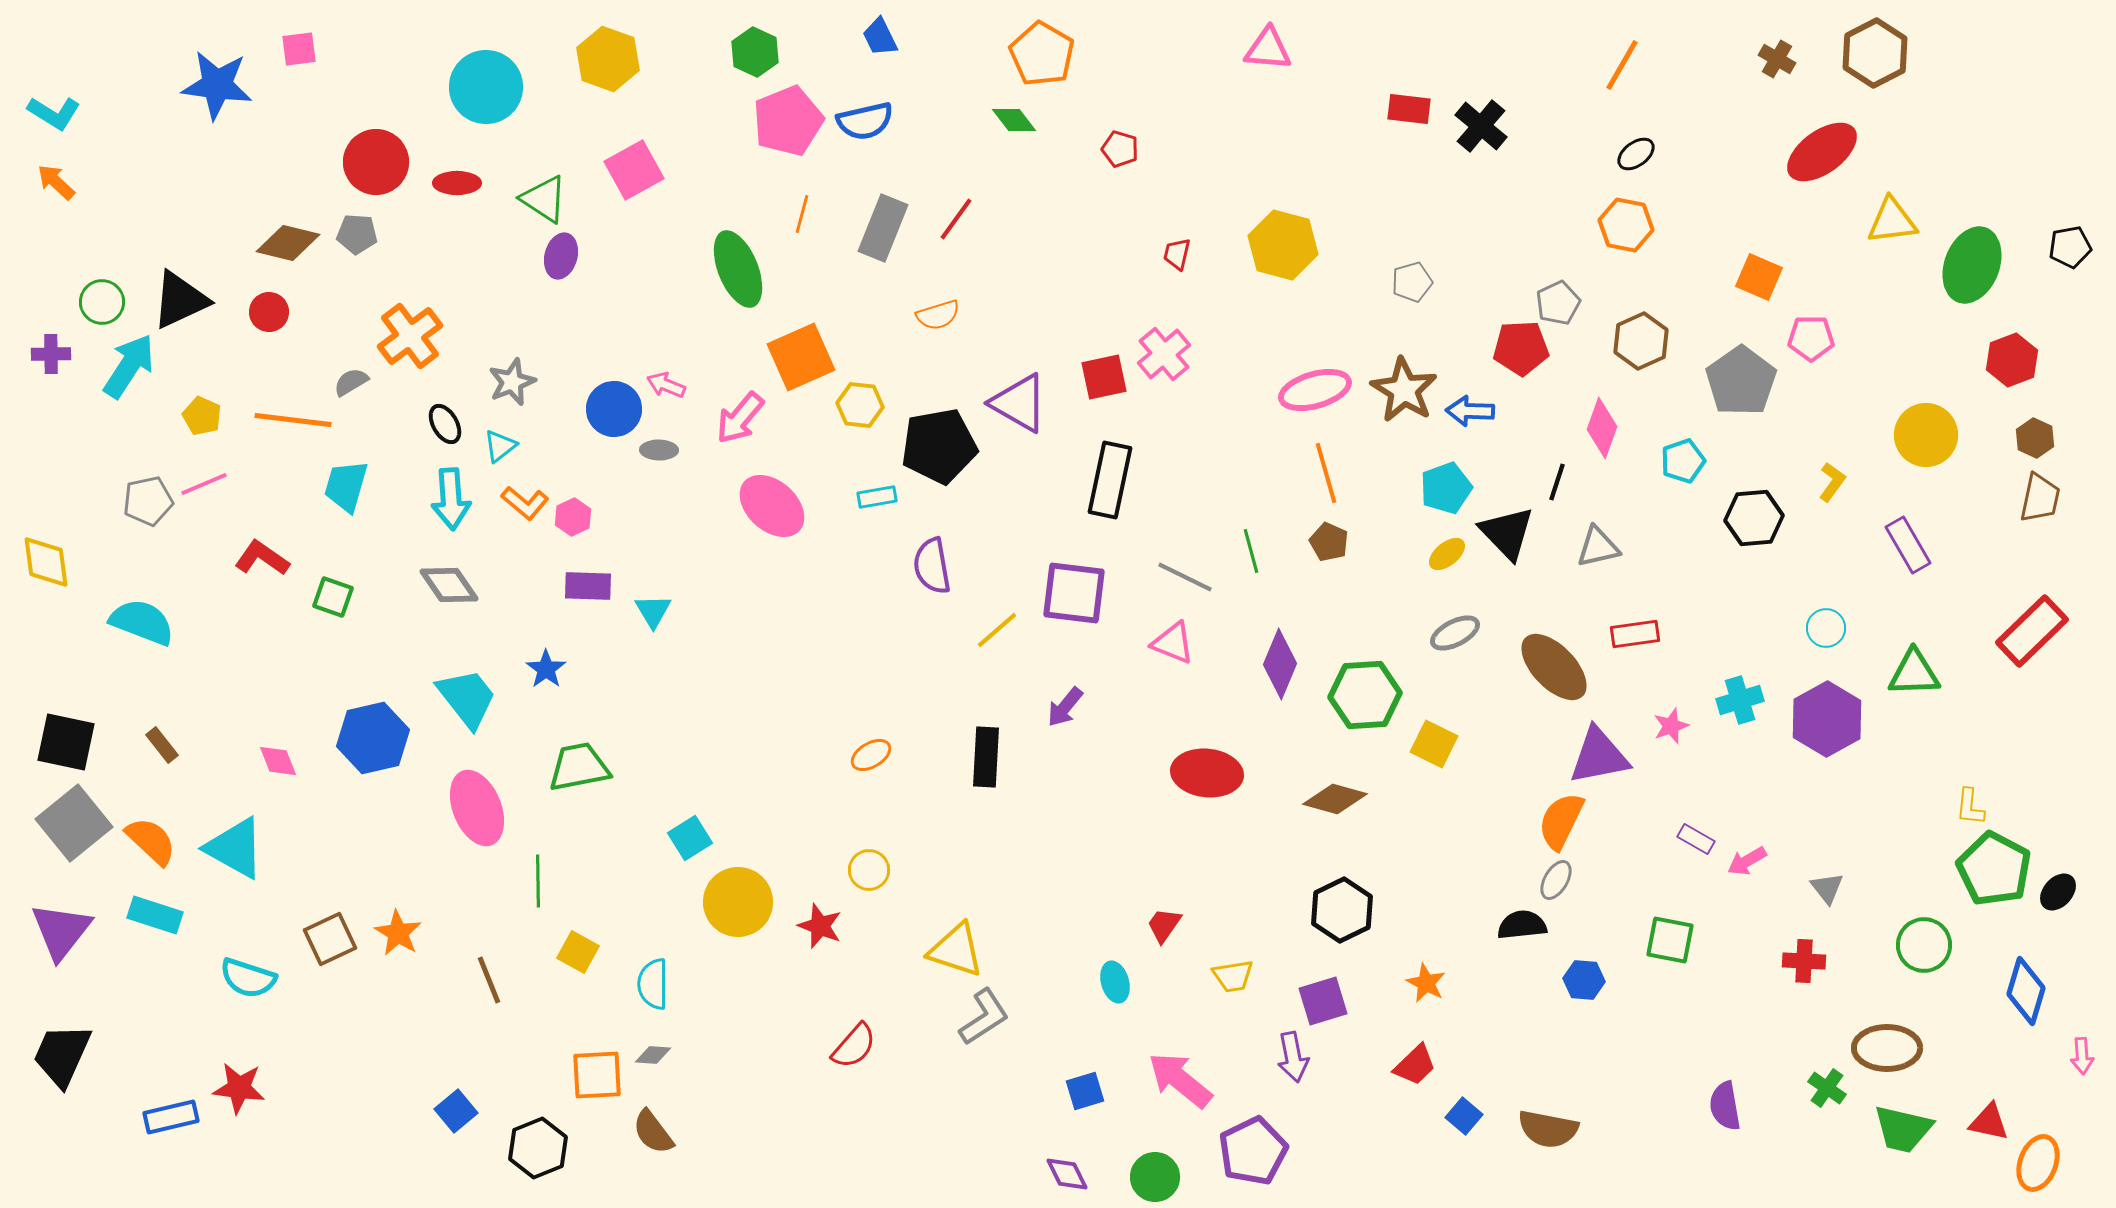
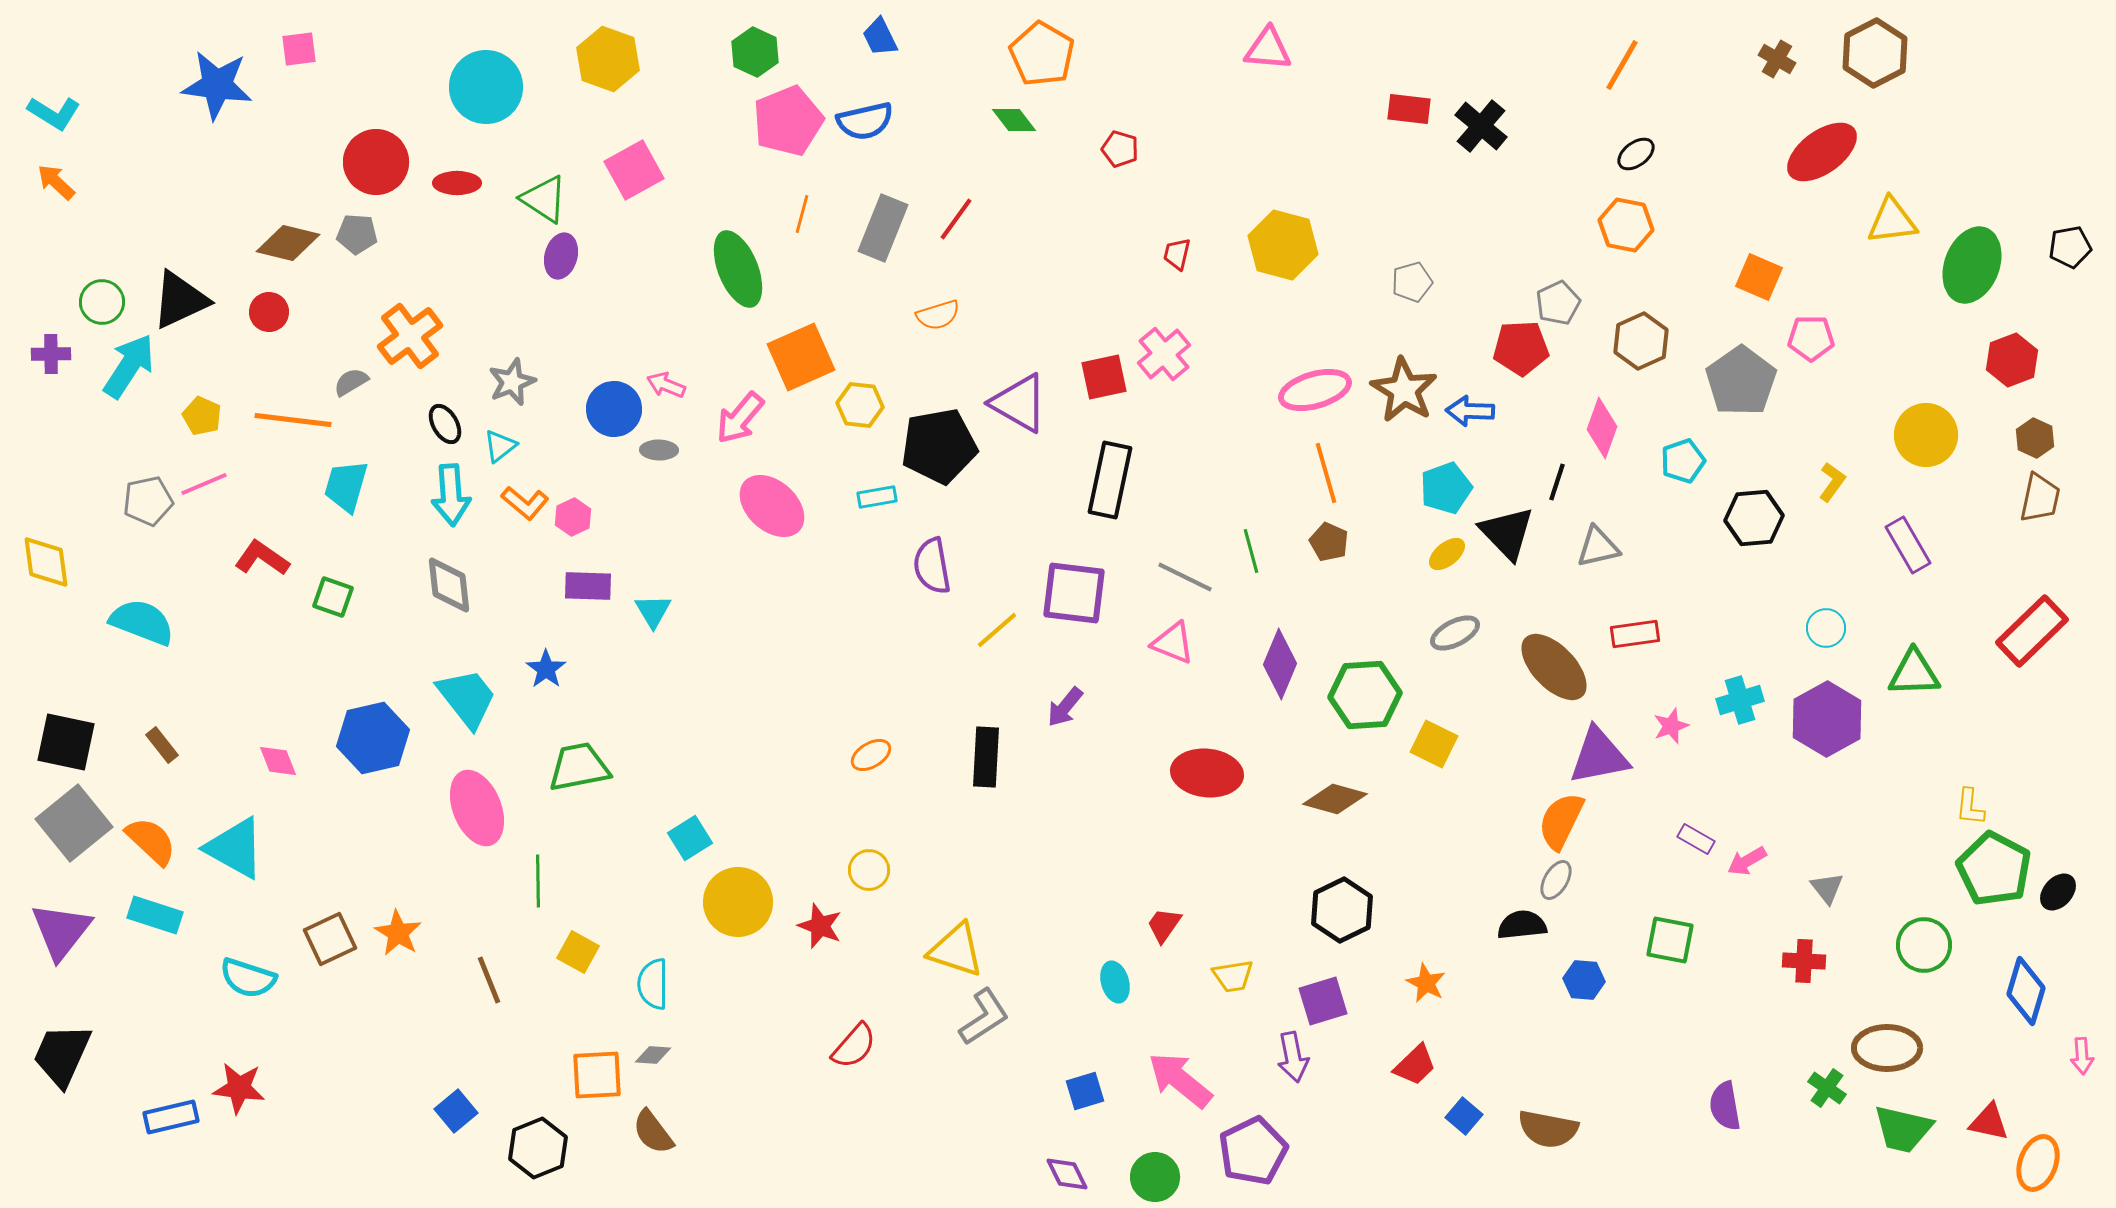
cyan arrow at (451, 499): moved 4 px up
gray diamond at (449, 585): rotated 28 degrees clockwise
